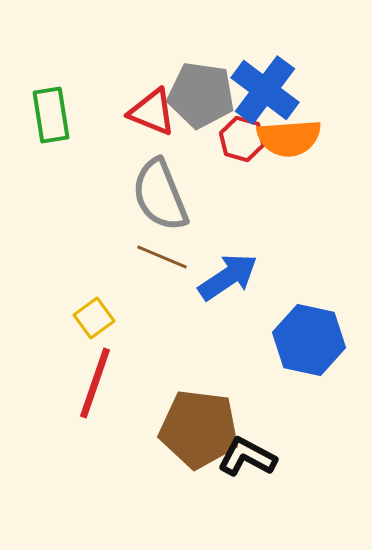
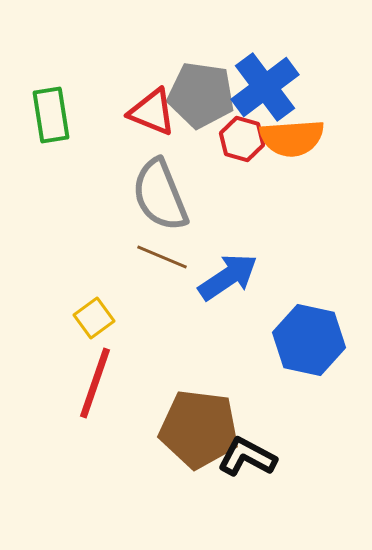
blue cross: moved 3 px up; rotated 16 degrees clockwise
orange semicircle: moved 3 px right
